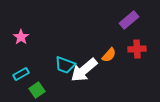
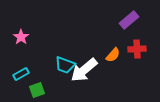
orange semicircle: moved 4 px right
green square: rotated 14 degrees clockwise
